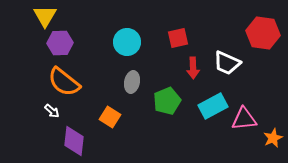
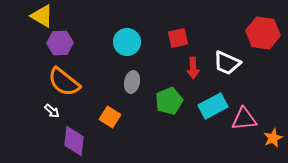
yellow triangle: moved 3 px left; rotated 30 degrees counterclockwise
green pentagon: moved 2 px right
